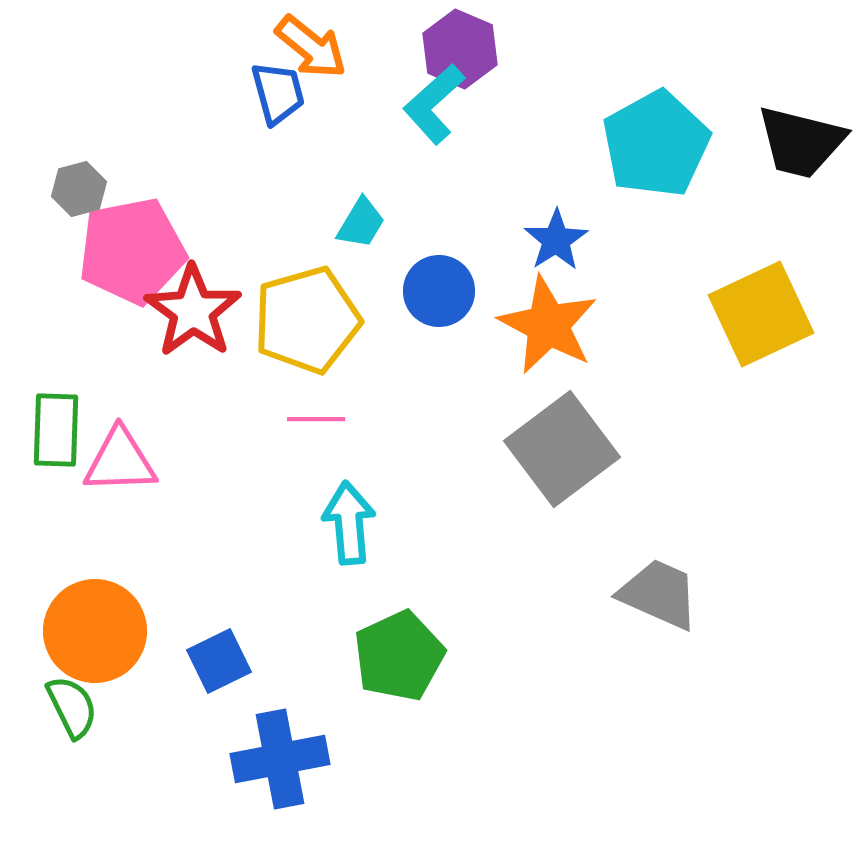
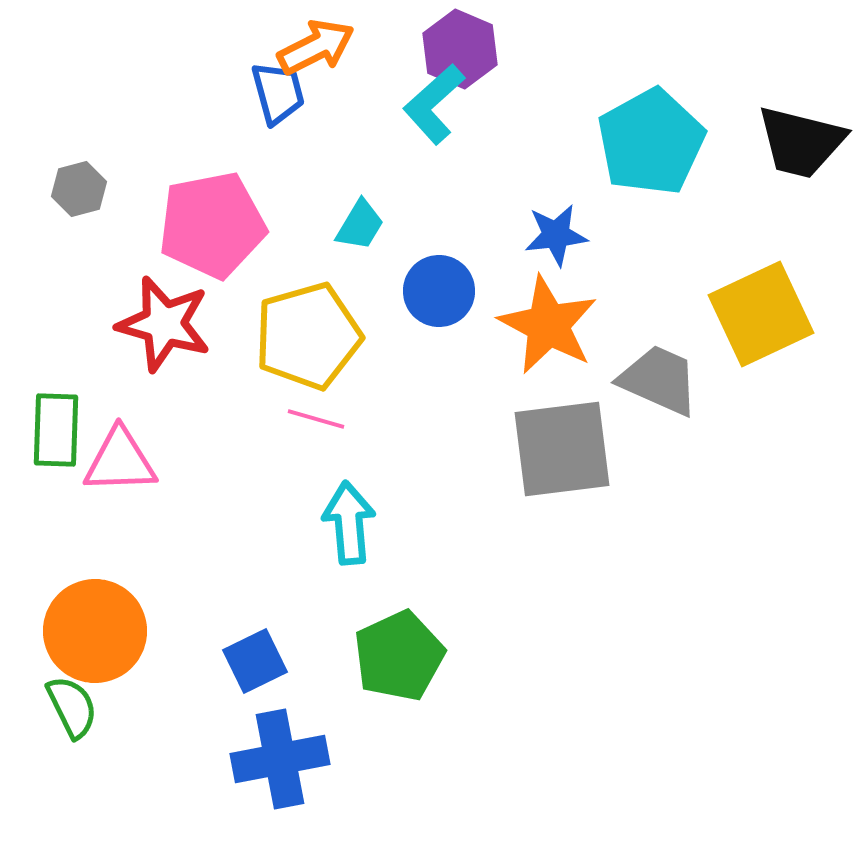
orange arrow: moved 5 px right; rotated 66 degrees counterclockwise
cyan pentagon: moved 5 px left, 2 px up
cyan trapezoid: moved 1 px left, 2 px down
blue star: moved 5 px up; rotated 26 degrees clockwise
pink pentagon: moved 80 px right, 26 px up
red star: moved 29 px left, 13 px down; rotated 20 degrees counterclockwise
yellow pentagon: moved 1 px right, 16 px down
pink line: rotated 16 degrees clockwise
gray square: rotated 30 degrees clockwise
gray trapezoid: moved 214 px up
blue square: moved 36 px right
